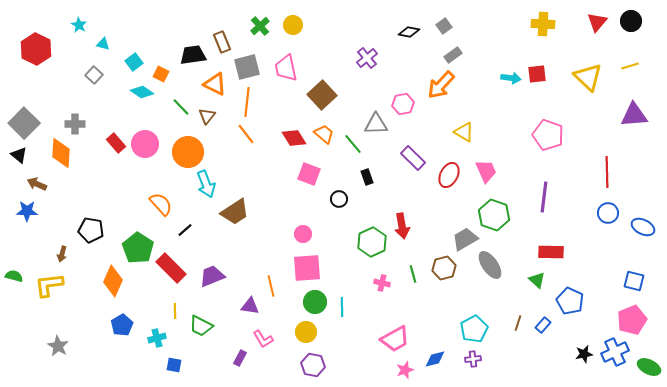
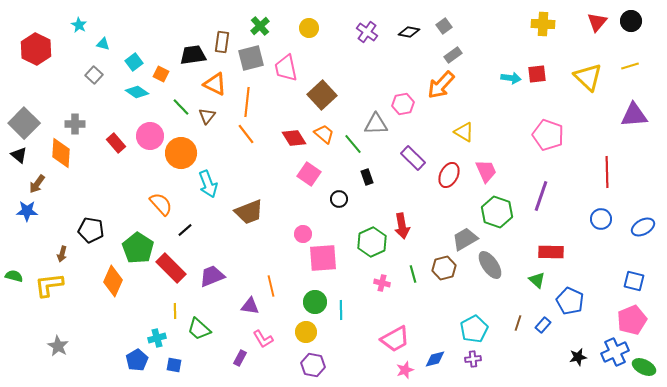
yellow circle at (293, 25): moved 16 px right, 3 px down
brown rectangle at (222, 42): rotated 30 degrees clockwise
purple cross at (367, 58): moved 26 px up; rotated 15 degrees counterclockwise
gray square at (247, 67): moved 4 px right, 9 px up
cyan diamond at (142, 92): moved 5 px left
pink circle at (145, 144): moved 5 px right, 8 px up
orange circle at (188, 152): moved 7 px left, 1 px down
pink square at (309, 174): rotated 15 degrees clockwise
brown arrow at (37, 184): rotated 78 degrees counterclockwise
cyan arrow at (206, 184): moved 2 px right
purple line at (544, 197): moved 3 px left, 1 px up; rotated 12 degrees clockwise
brown trapezoid at (235, 212): moved 14 px right; rotated 12 degrees clockwise
blue circle at (608, 213): moved 7 px left, 6 px down
green hexagon at (494, 215): moved 3 px right, 3 px up
blue ellipse at (643, 227): rotated 55 degrees counterclockwise
pink square at (307, 268): moved 16 px right, 10 px up
cyan line at (342, 307): moved 1 px left, 3 px down
blue pentagon at (122, 325): moved 15 px right, 35 px down
green trapezoid at (201, 326): moved 2 px left, 3 px down; rotated 15 degrees clockwise
black star at (584, 354): moved 6 px left, 3 px down
green ellipse at (649, 367): moved 5 px left
